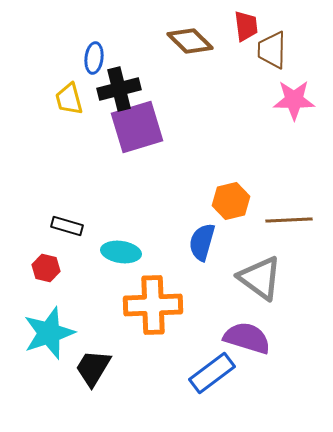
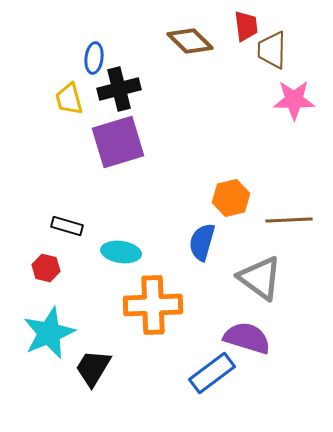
purple square: moved 19 px left, 15 px down
orange hexagon: moved 3 px up
cyan star: rotated 4 degrees counterclockwise
